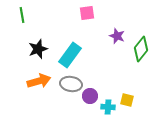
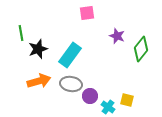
green line: moved 1 px left, 18 px down
cyan cross: rotated 32 degrees clockwise
